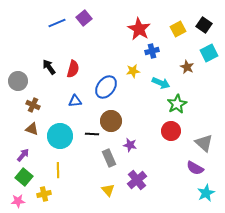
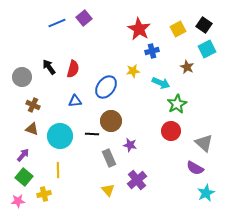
cyan square: moved 2 px left, 4 px up
gray circle: moved 4 px right, 4 px up
